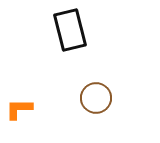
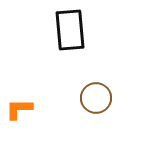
black rectangle: rotated 9 degrees clockwise
